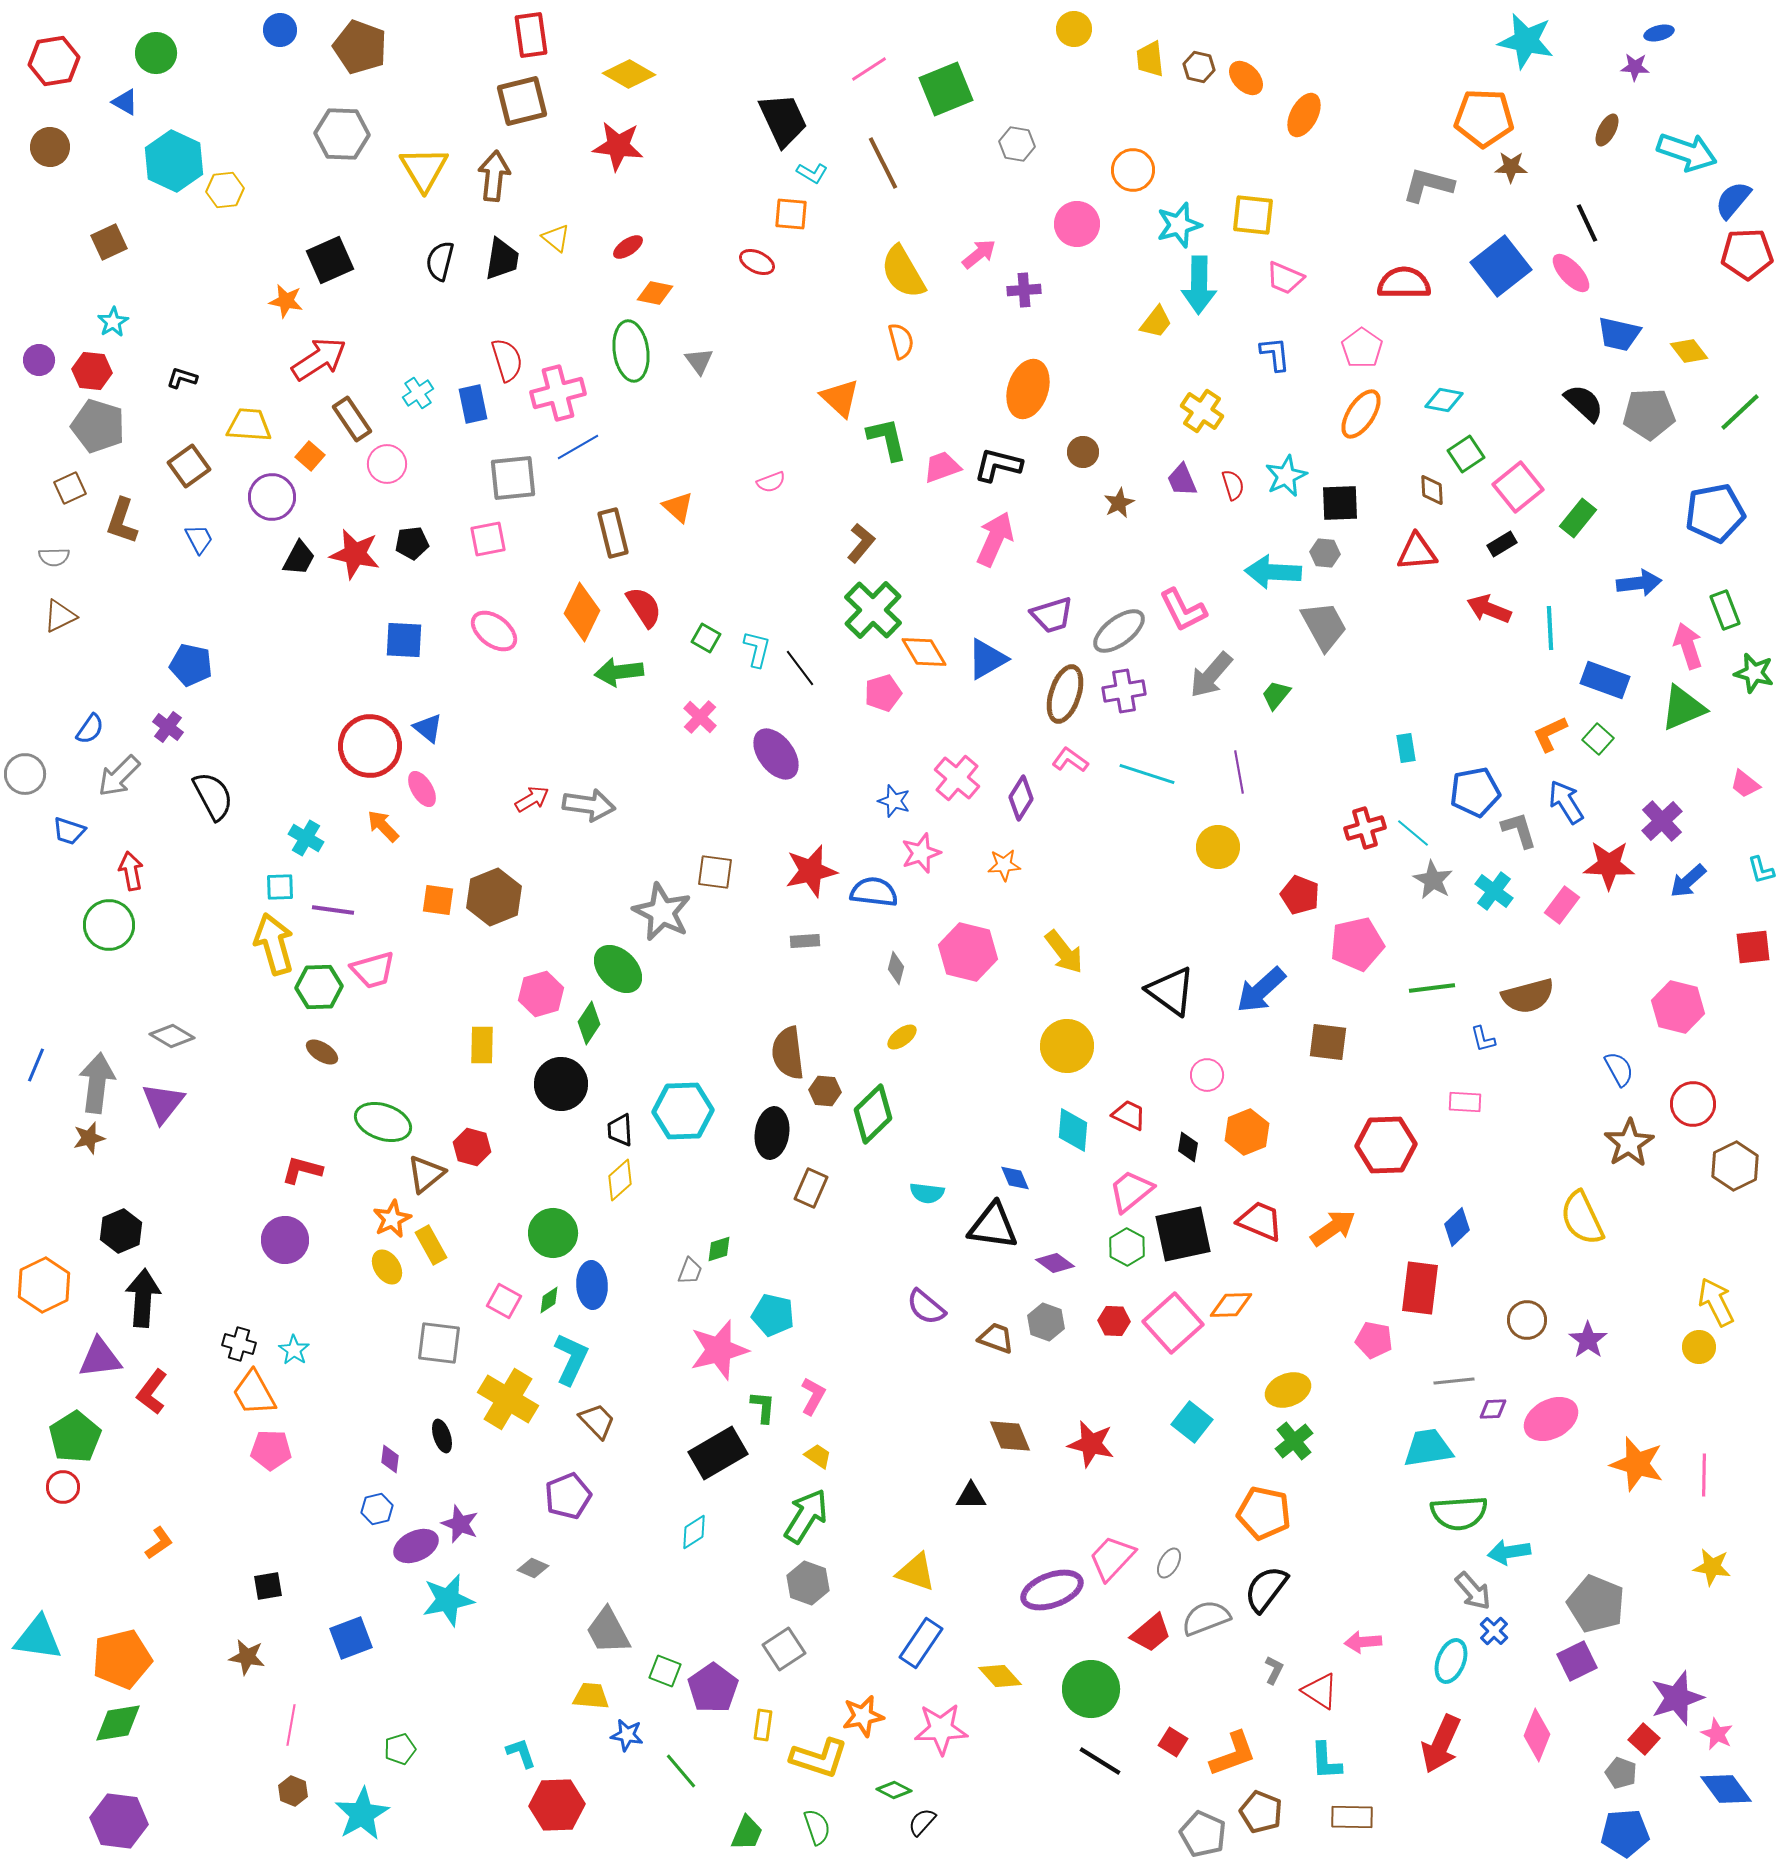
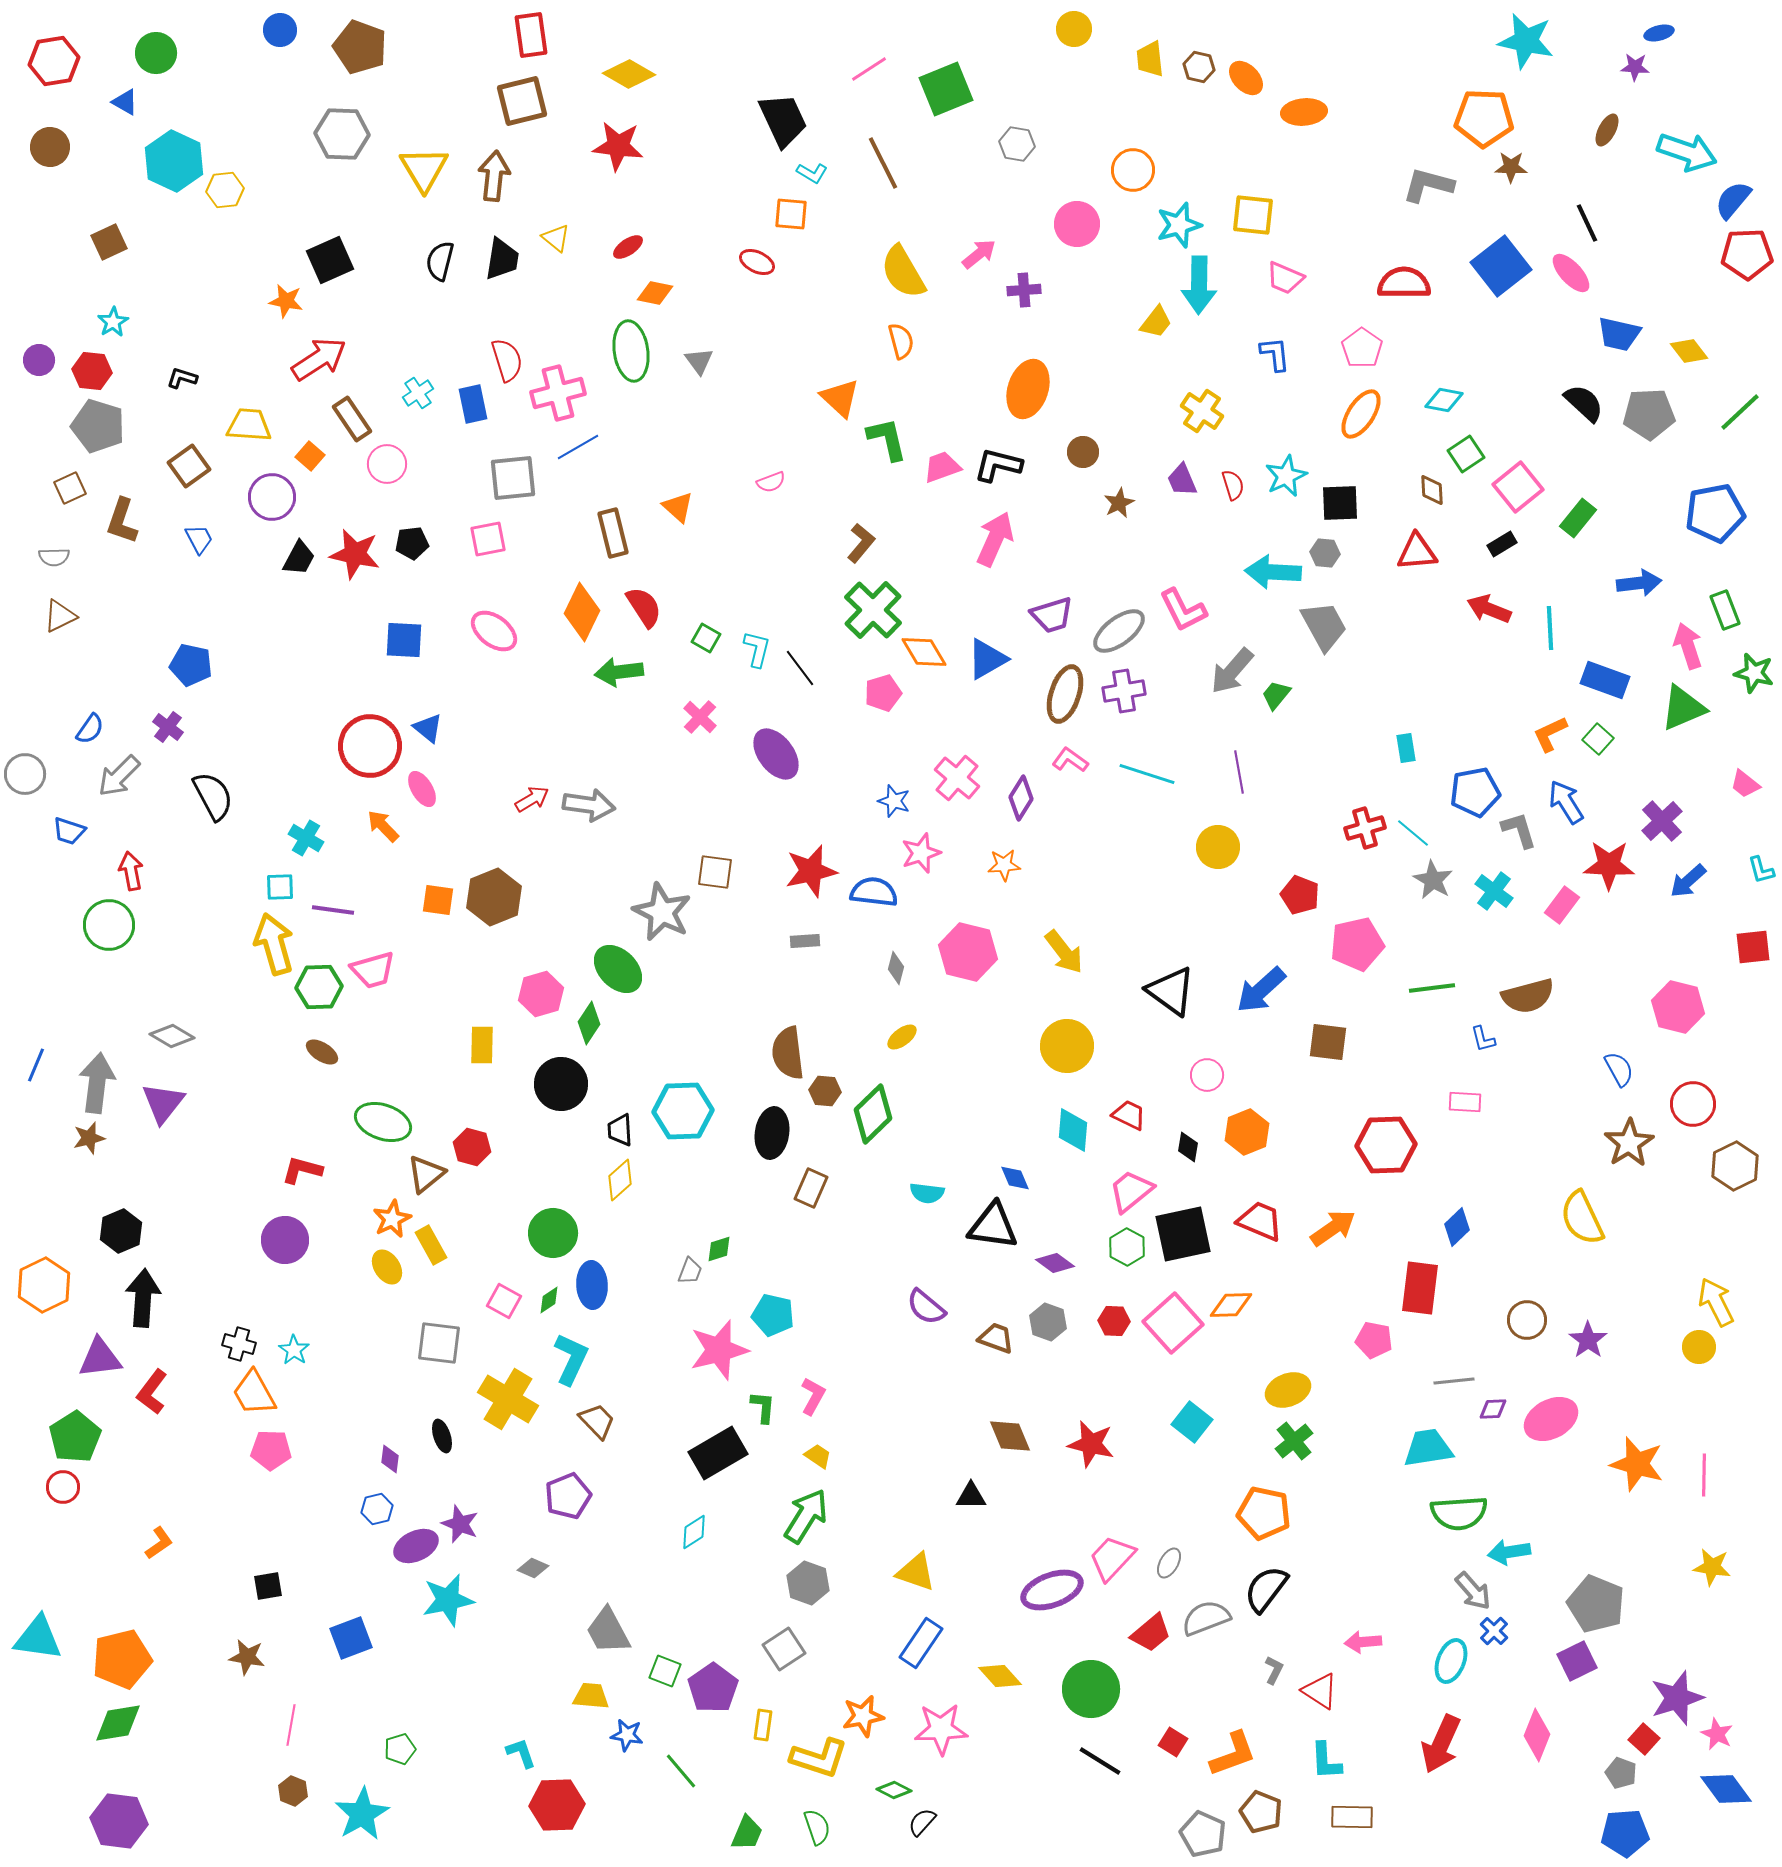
orange ellipse at (1304, 115): moved 3 px up; rotated 57 degrees clockwise
gray arrow at (1211, 675): moved 21 px right, 4 px up
gray hexagon at (1046, 1322): moved 2 px right
